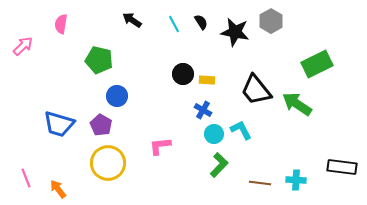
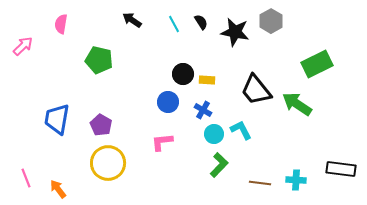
blue circle: moved 51 px right, 6 px down
blue trapezoid: moved 2 px left, 5 px up; rotated 84 degrees clockwise
pink L-shape: moved 2 px right, 4 px up
black rectangle: moved 1 px left, 2 px down
